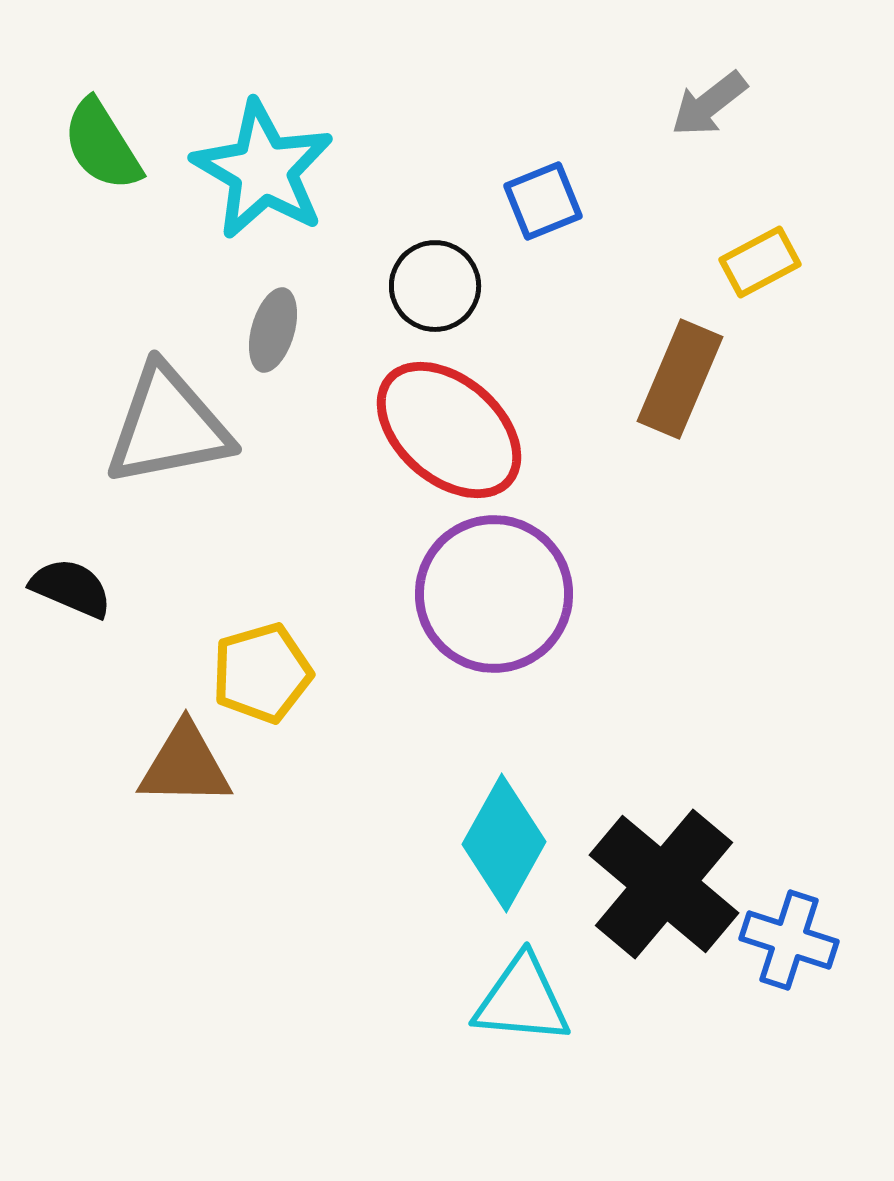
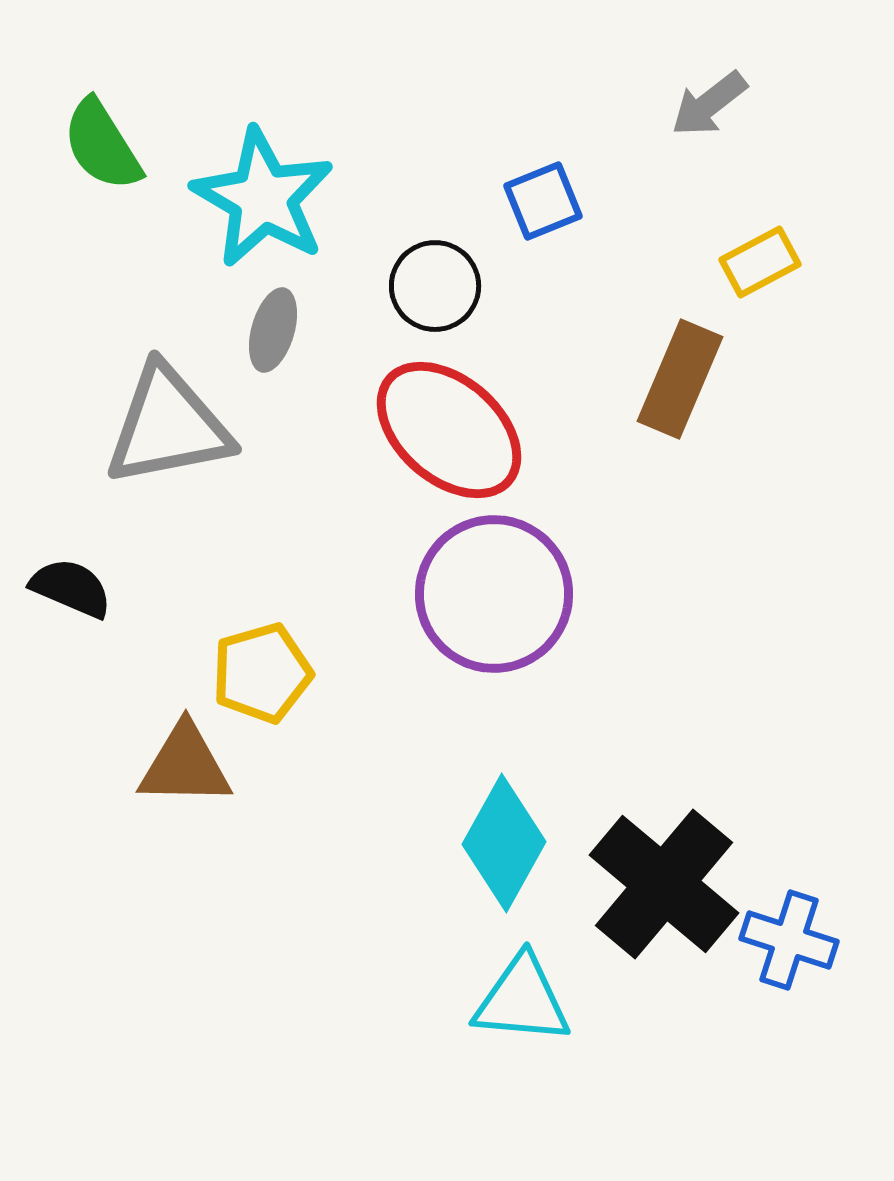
cyan star: moved 28 px down
